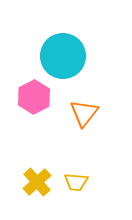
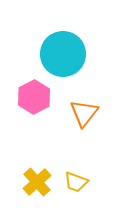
cyan circle: moved 2 px up
yellow trapezoid: rotated 15 degrees clockwise
